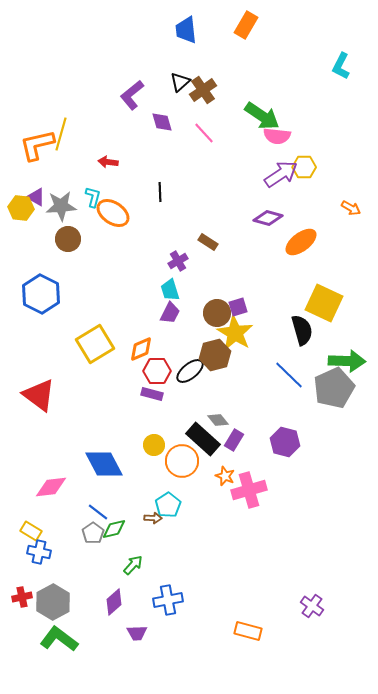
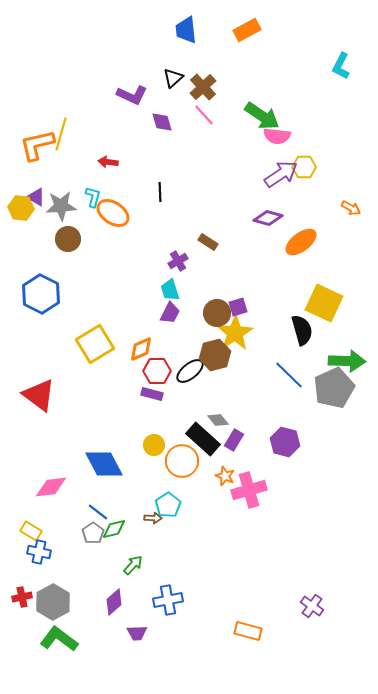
orange rectangle at (246, 25): moved 1 px right, 5 px down; rotated 32 degrees clockwise
black triangle at (180, 82): moved 7 px left, 4 px up
brown cross at (203, 90): moved 3 px up; rotated 8 degrees counterclockwise
purple L-shape at (132, 95): rotated 116 degrees counterclockwise
pink line at (204, 133): moved 18 px up
yellow star at (235, 333): rotated 9 degrees clockwise
